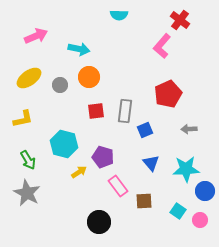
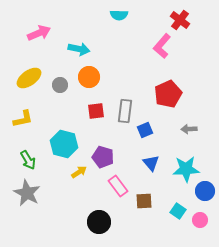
pink arrow: moved 3 px right, 3 px up
